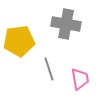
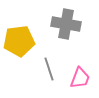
pink trapezoid: moved 1 px up; rotated 30 degrees clockwise
